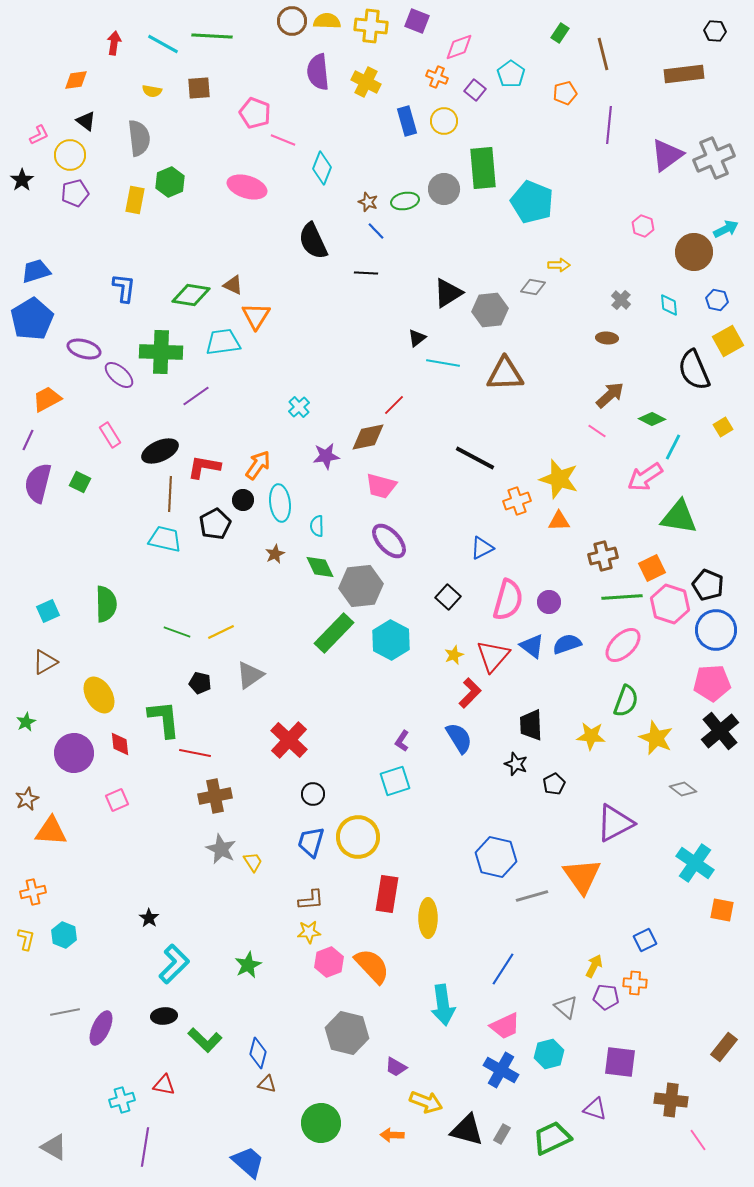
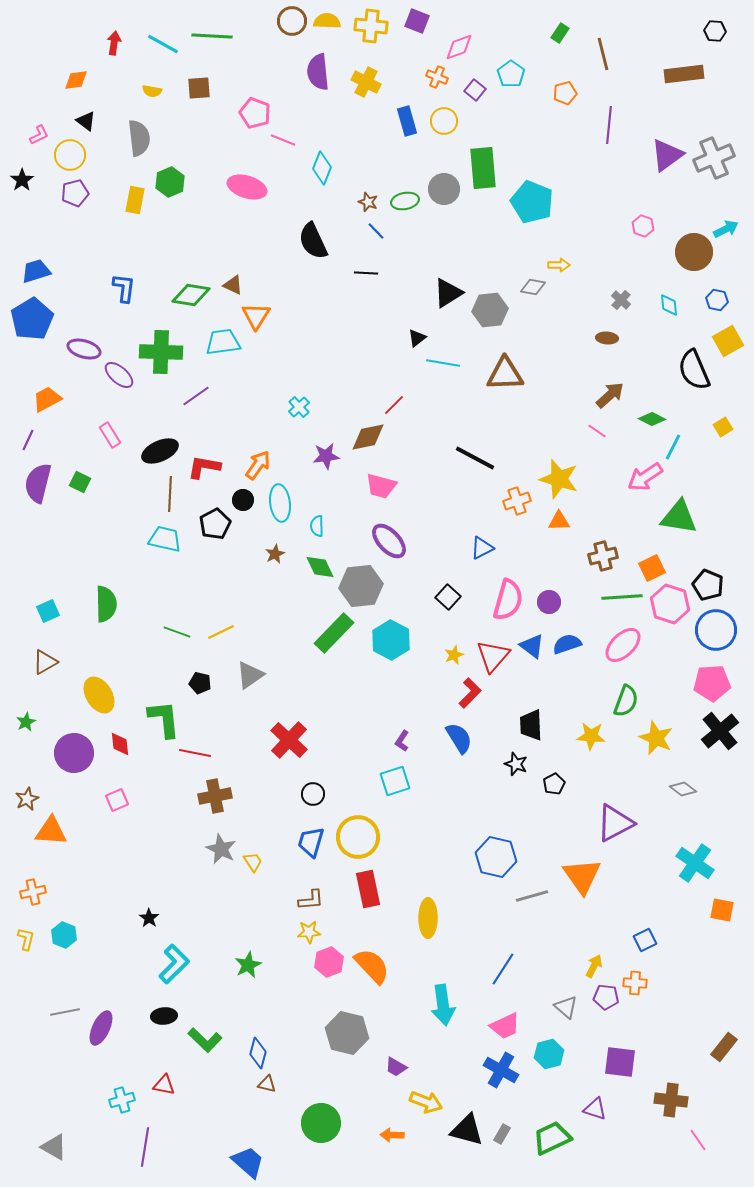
red rectangle at (387, 894): moved 19 px left, 5 px up; rotated 21 degrees counterclockwise
